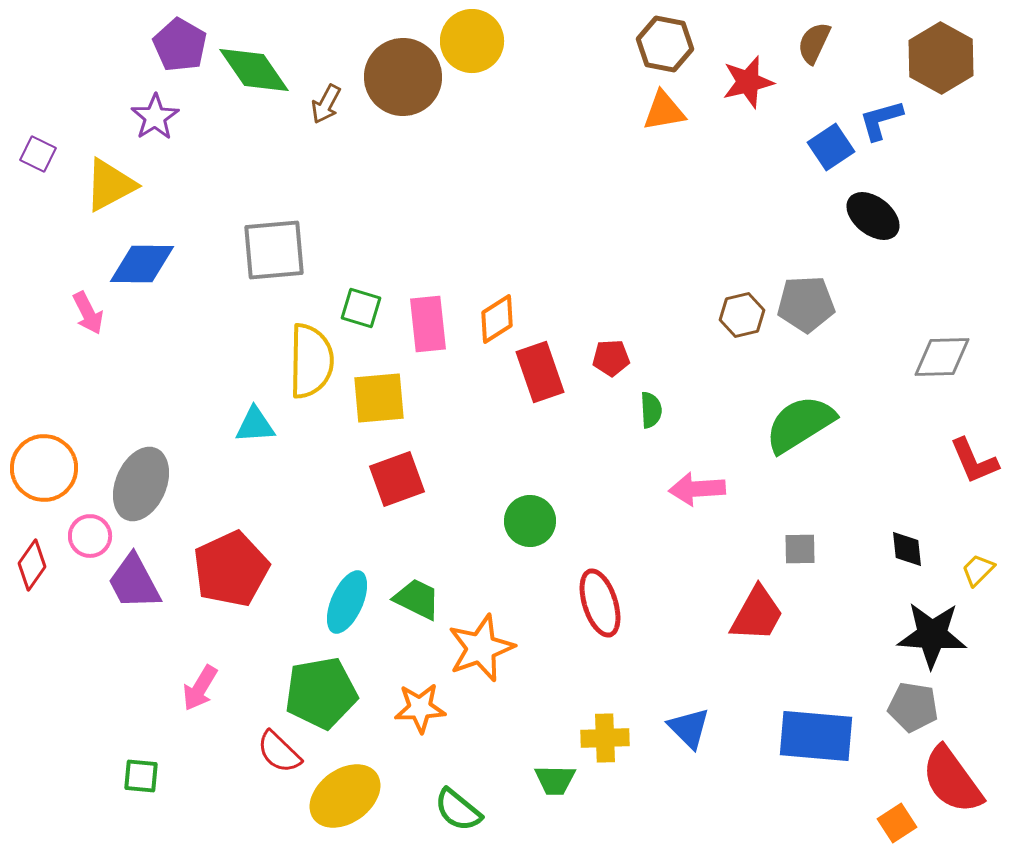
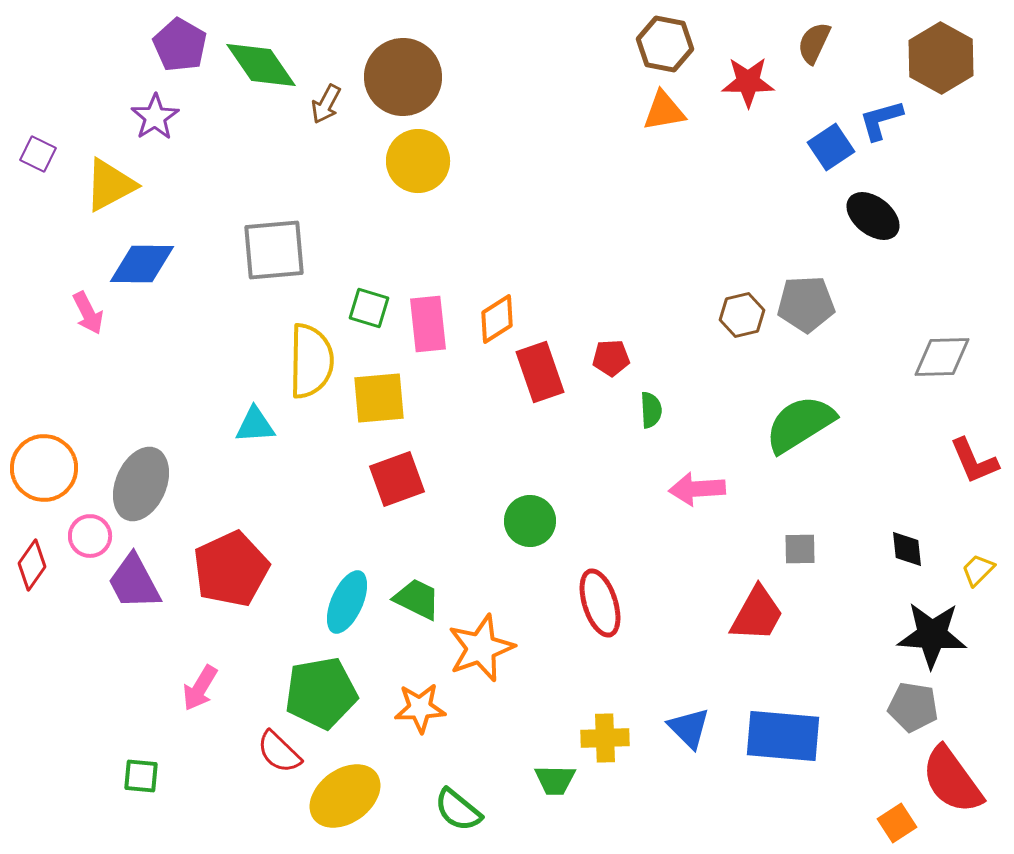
yellow circle at (472, 41): moved 54 px left, 120 px down
green diamond at (254, 70): moved 7 px right, 5 px up
red star at (748, 82): rotated 14 degrees clockwise
green square at (361, 308): moved 8 px right
blue rectangle at (816, 736): moved 33 px left
